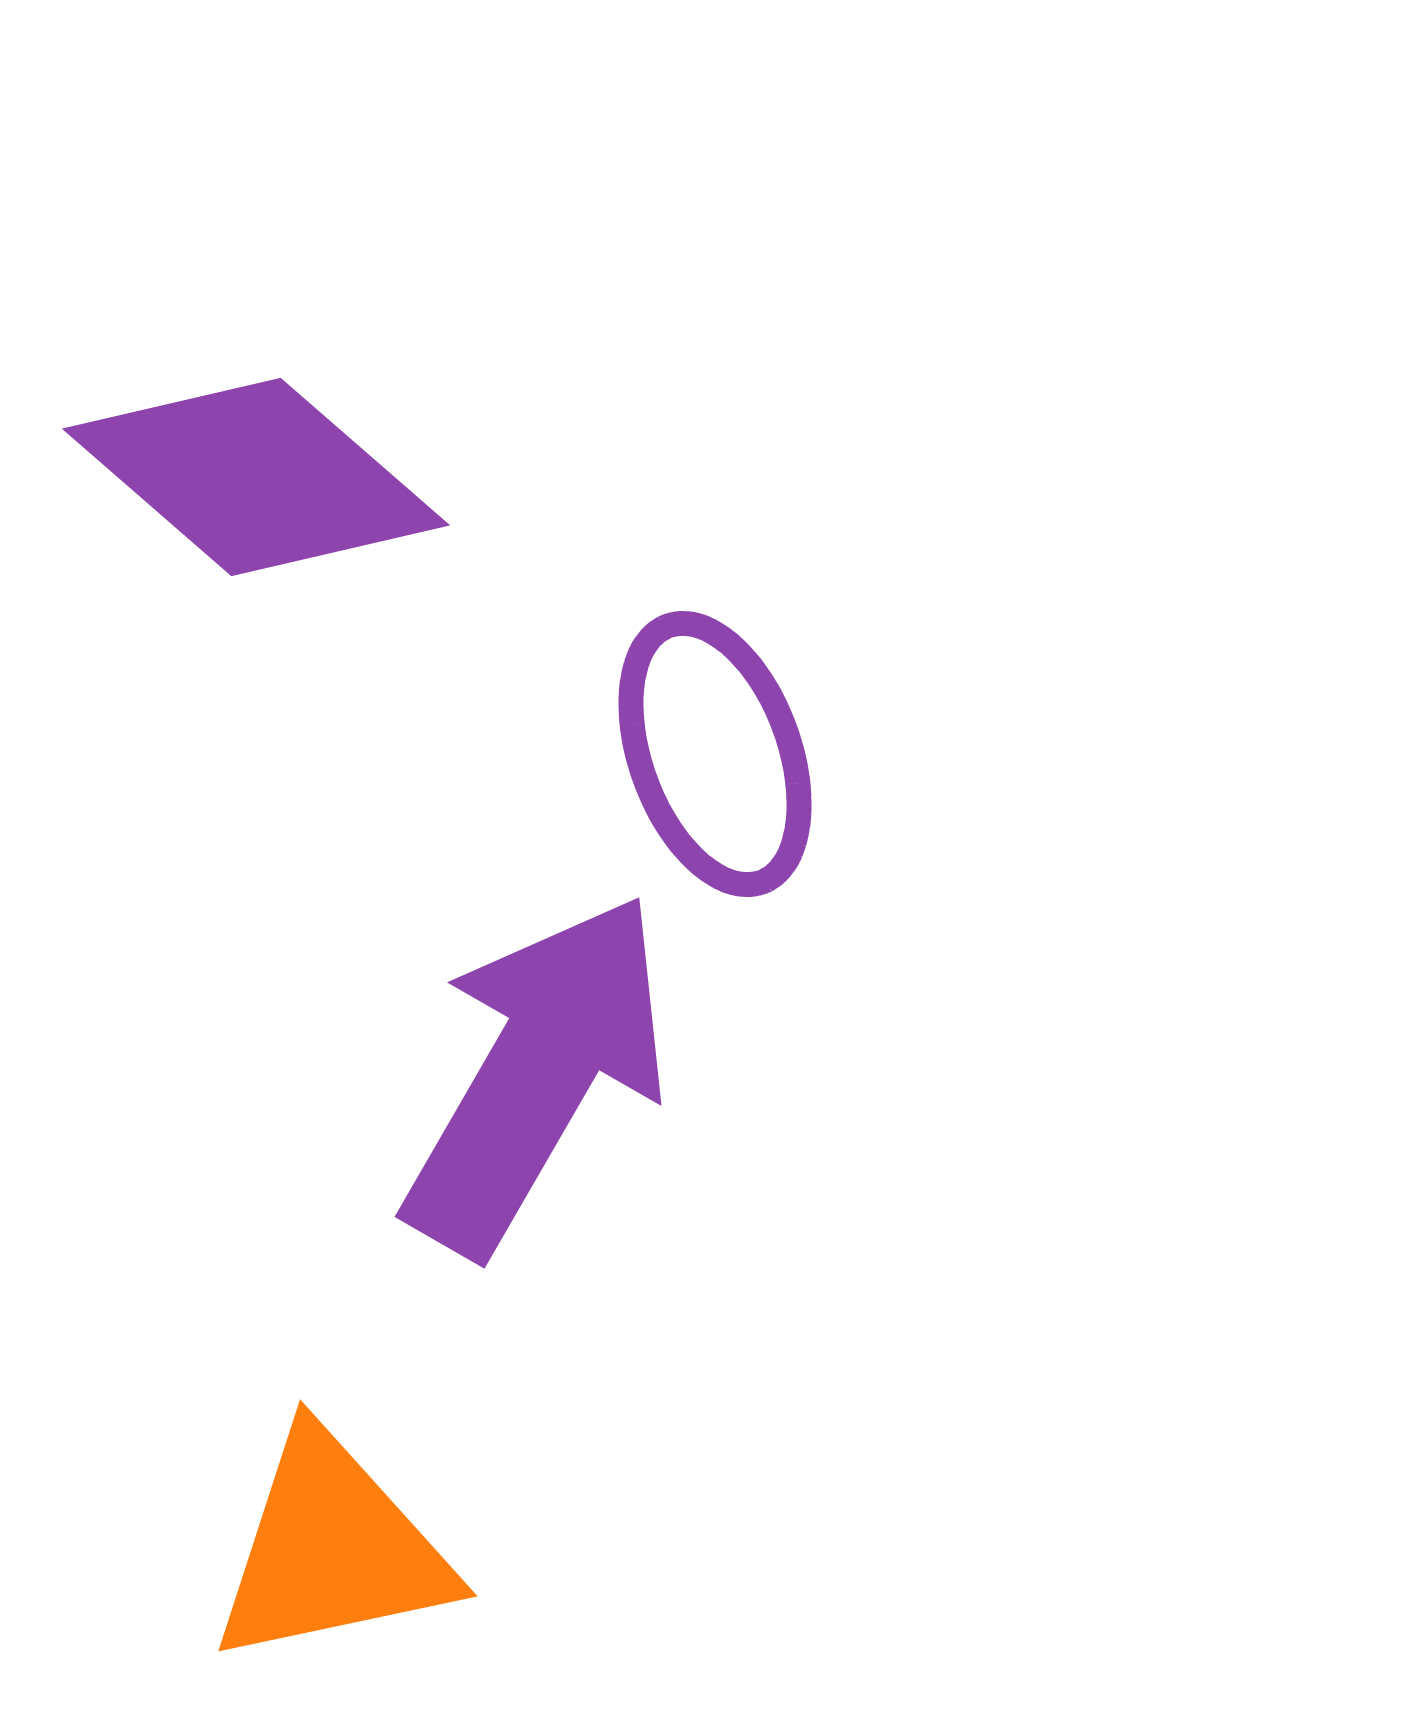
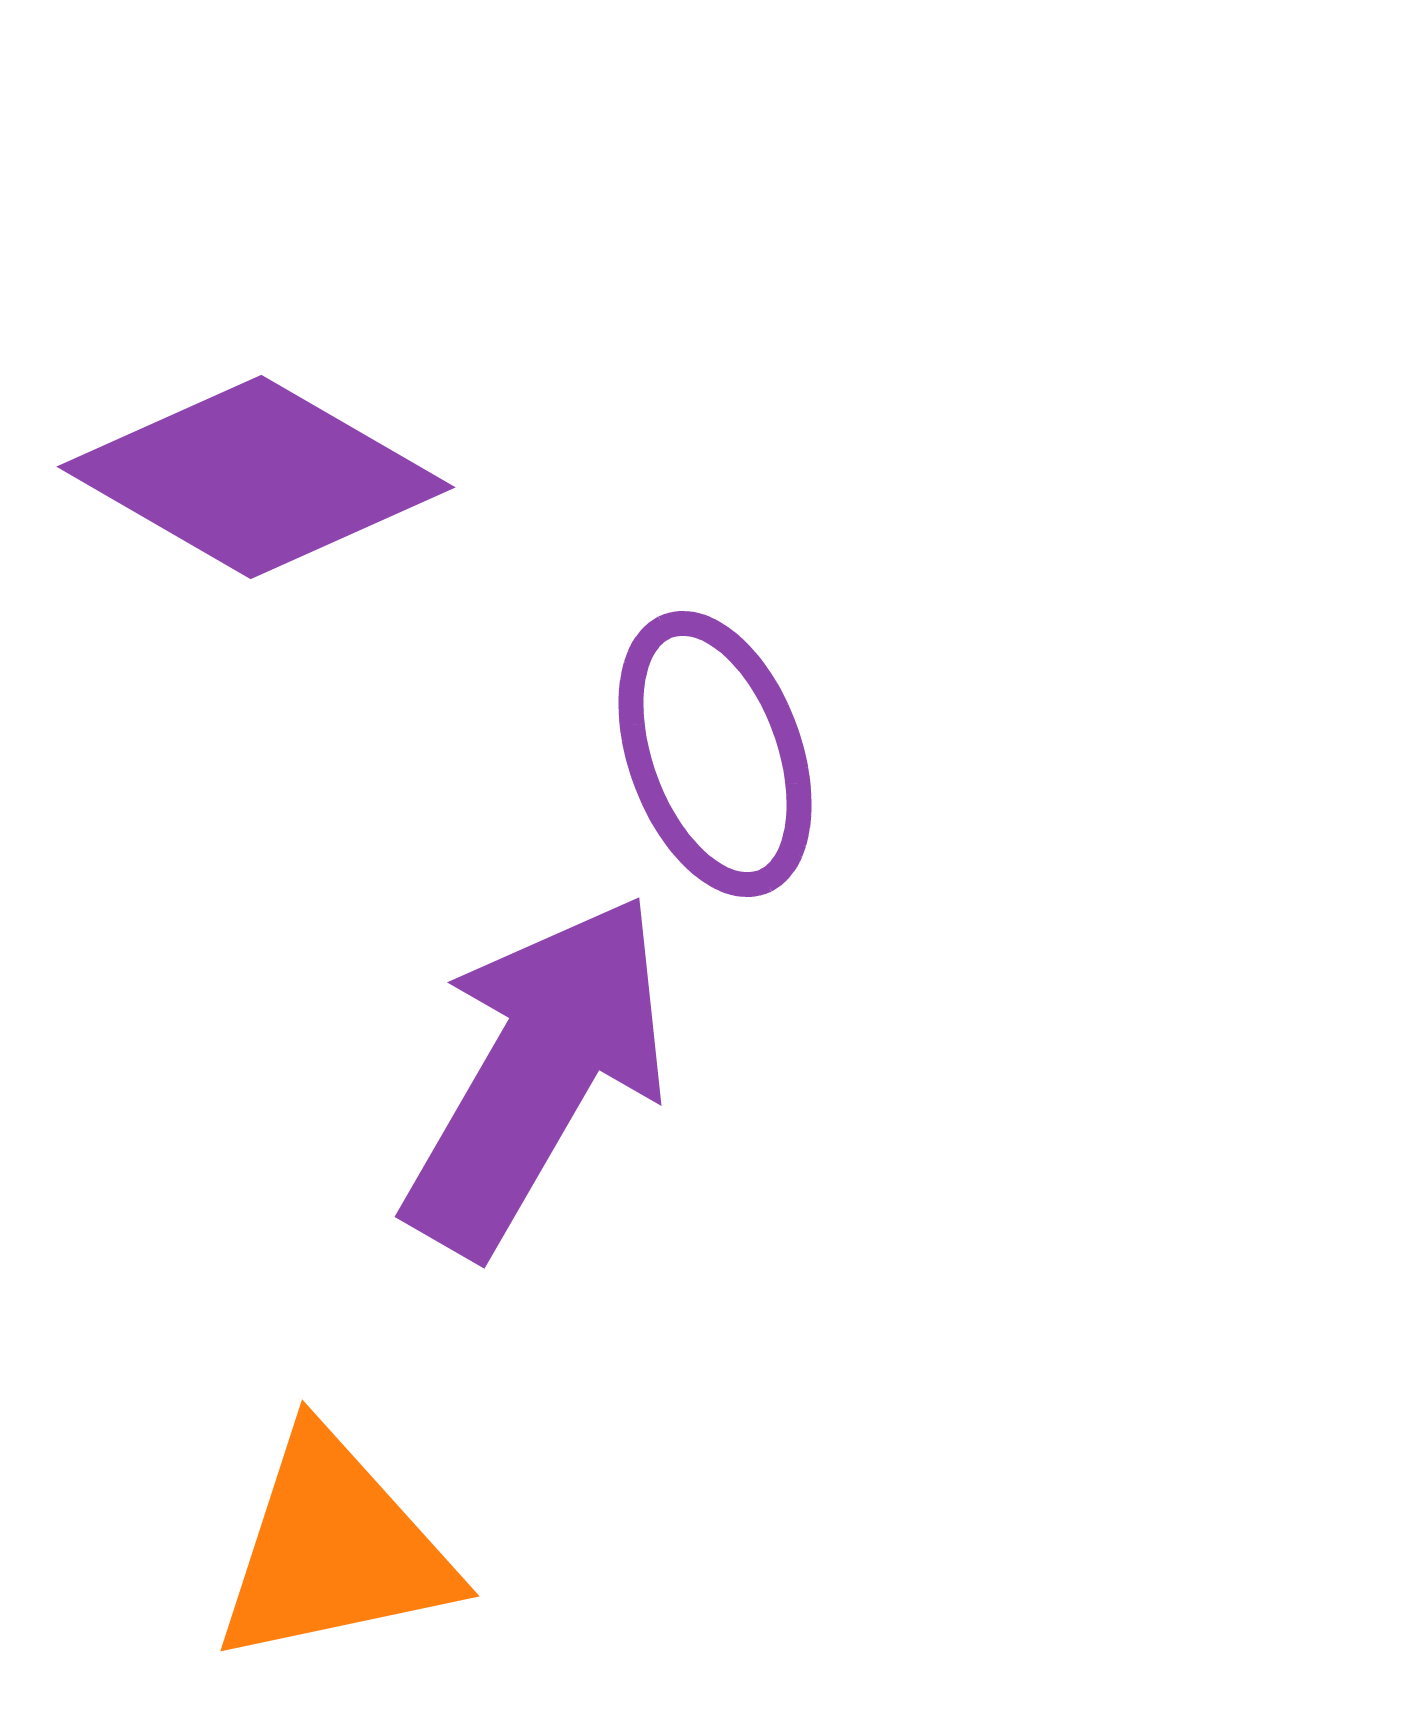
purple diamond: rotated 11 degrees counterclockwise
orange triangle: moved 2 px right
